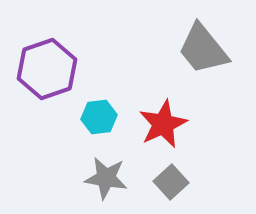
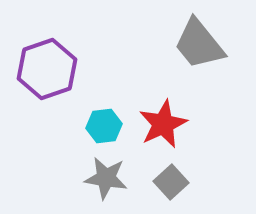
gray trapezoid: moved 4 px left, 5 px up
cyan hexagon: moved 5 px right, 9 px down
